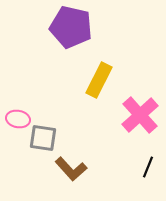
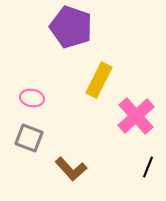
purple pentagon: rotated 6 degrees clockwise
pink cross: moved 4 px left, 1 px down
pink ellipse: moved 14 px right, 21 px up
gray square: moved 14 px left; rotated 12 degrees clockwise
